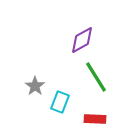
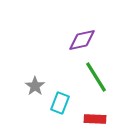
purple diamond: rotated 16 degrees clockwise
cyan rectangle: moved 1 px down
